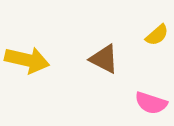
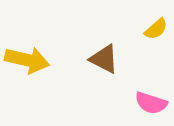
yellow semicircle: moved 1 px left, 6 px up
